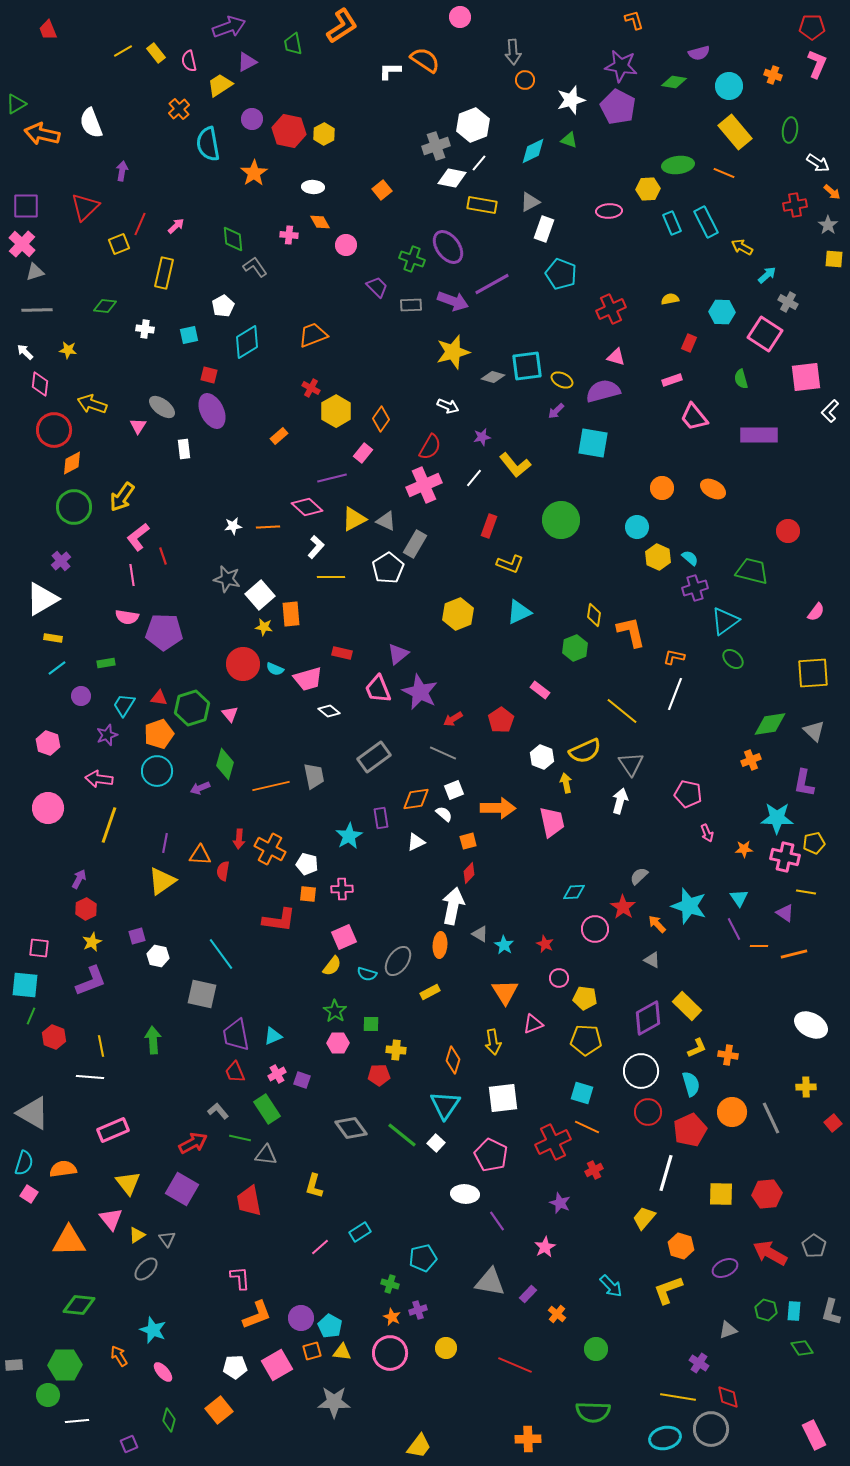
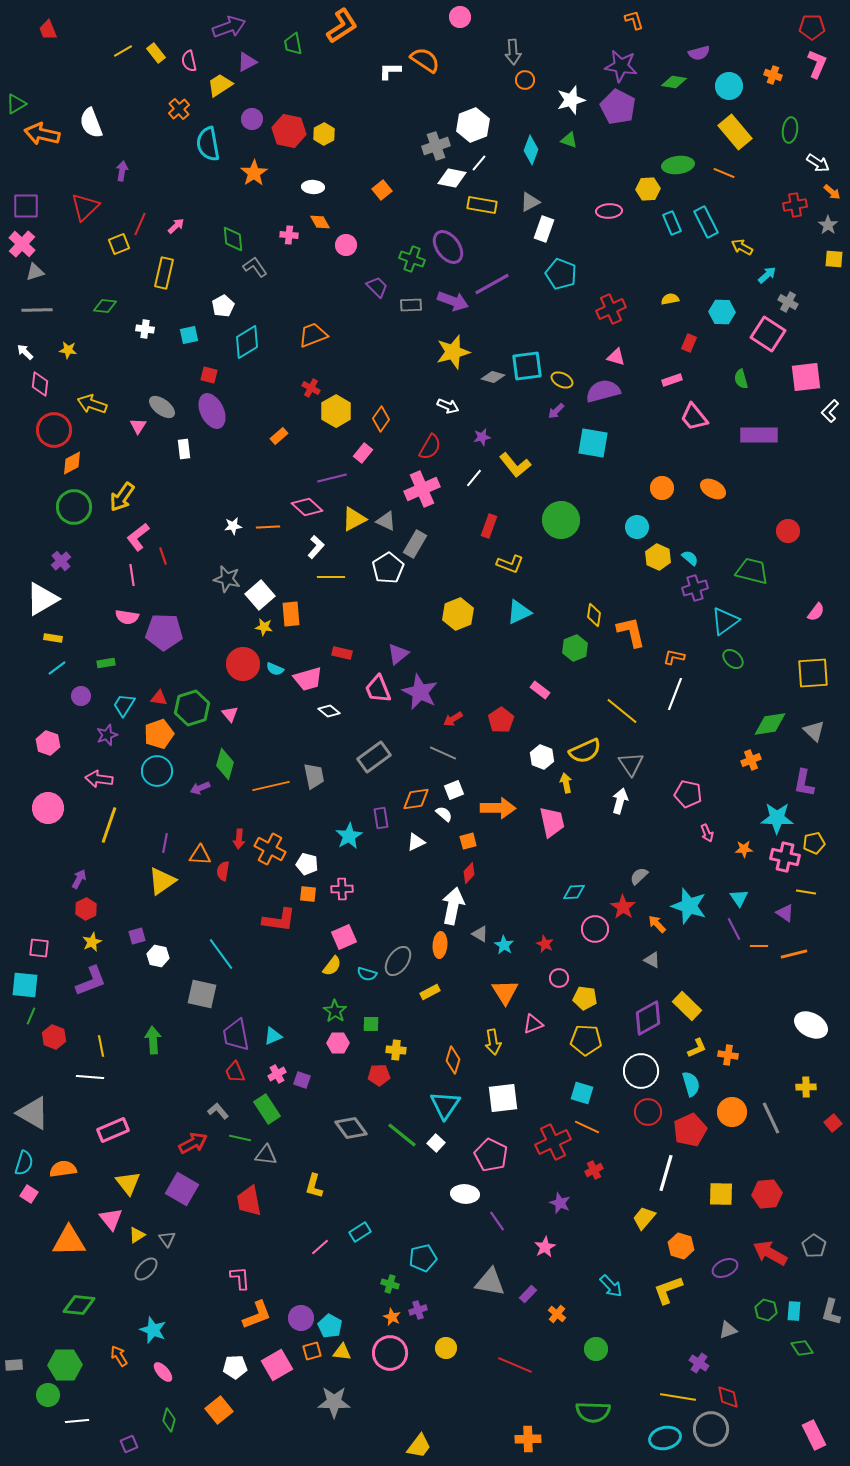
cyan diamond at (533, 151): moved 2 px left, 1 px up; rotated 44 degrees counterclockwise
pink square at (765, 334): moved 3 px right
pink cross at (424, 485): moved 2 px left, 4 px down
